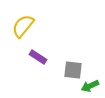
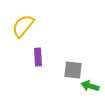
purple rectangle: rotated 54 degrees clockwise
green arrow: rotated 42 degrees clockwise
